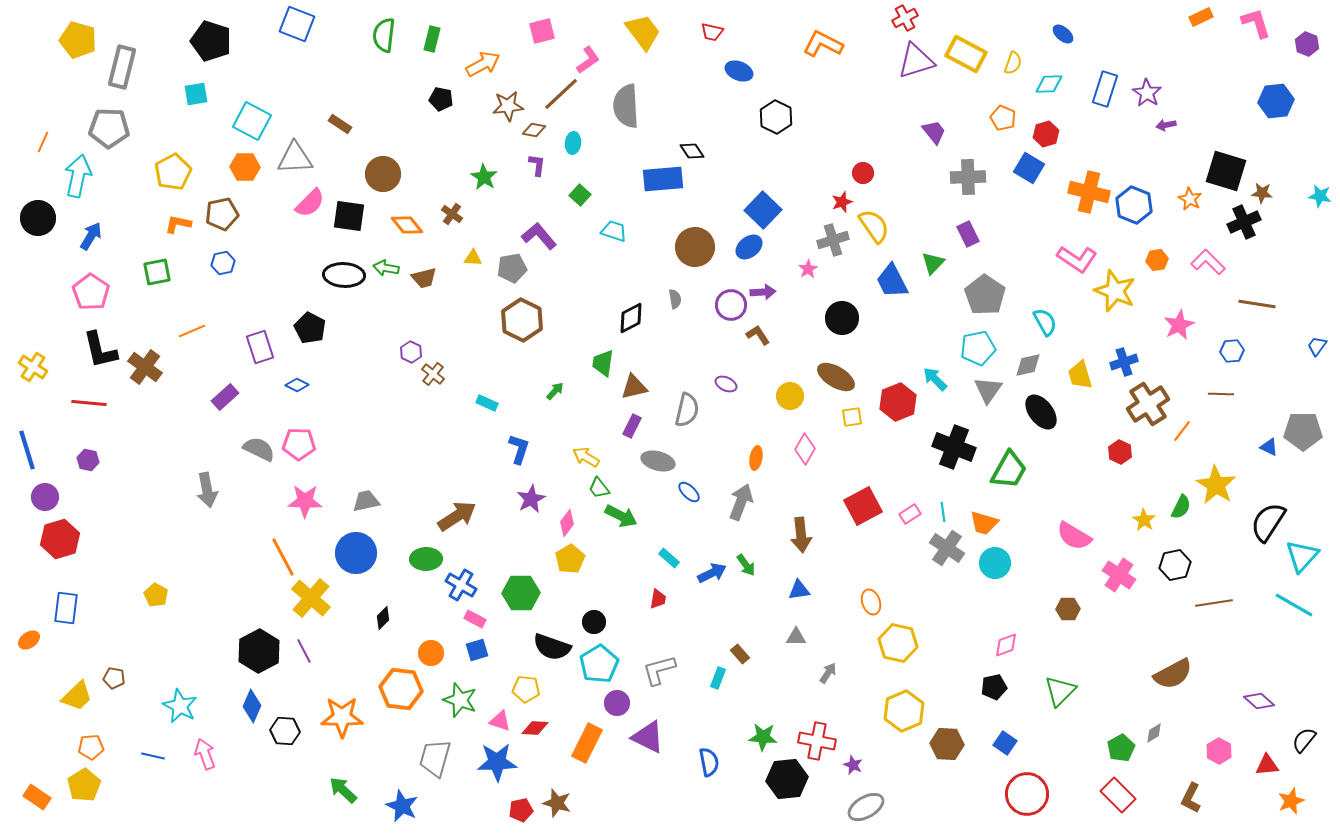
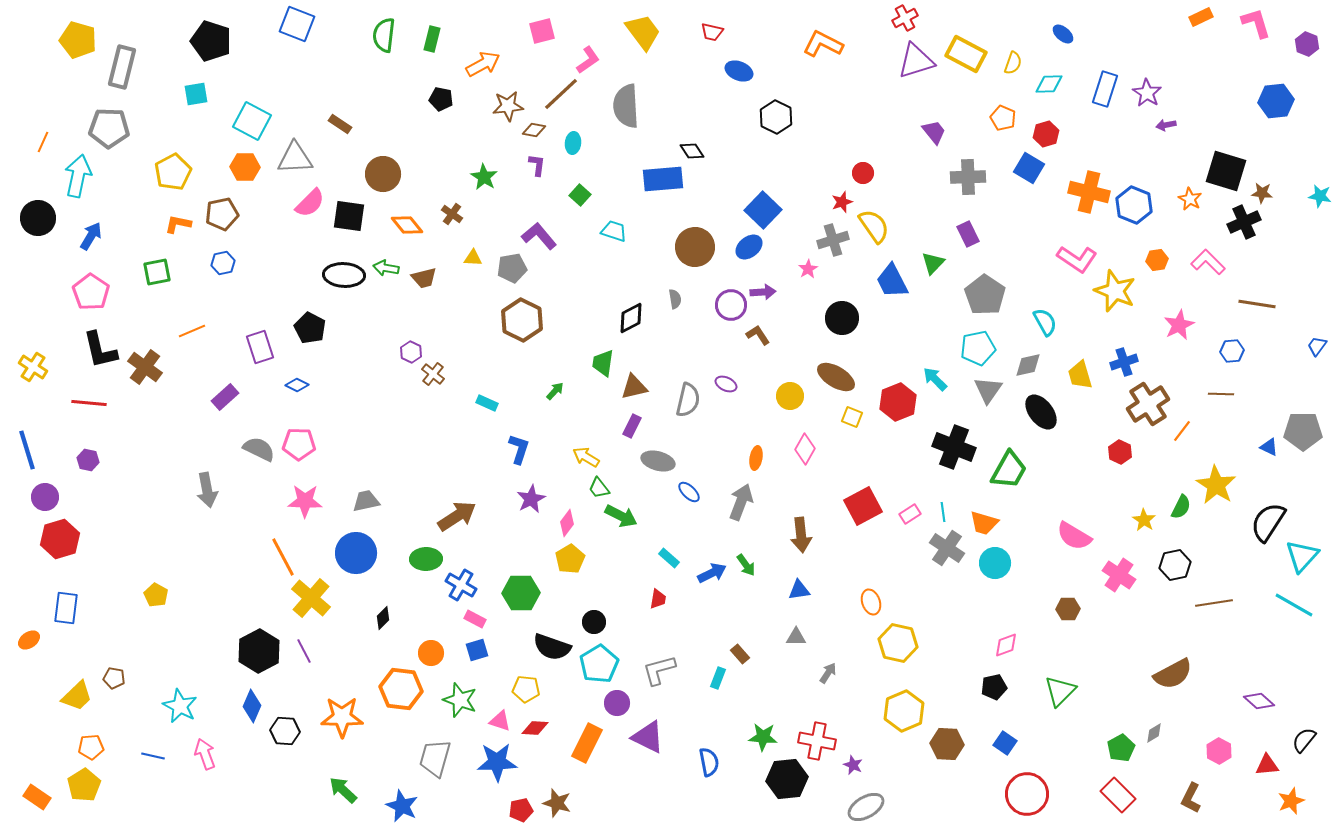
gray semicircle at (687, 410): moved 1 px right, 10 px up
yellow square at (852, 417): rotated 30 degrees clockwise
